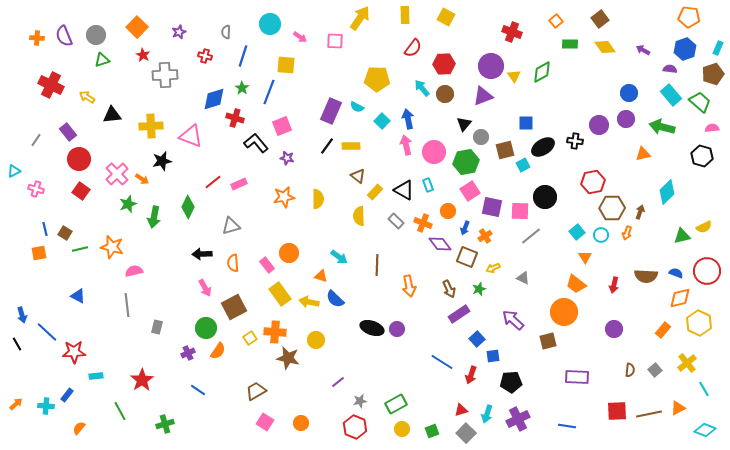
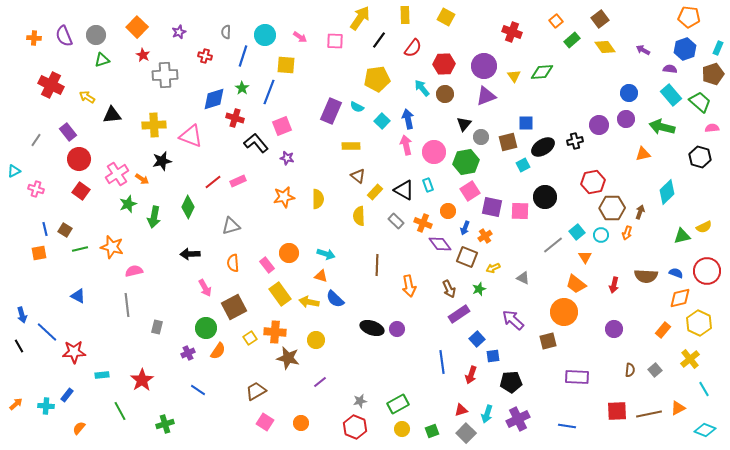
cyan circle at (270, 24): moved 5 px left, 11 px down
orange cross at (37, 38): moved 3 px left
green rectangle at (570, 44): moved 2 px right, 4 px up; rotated 42 degrees counterclockwise
purple circle at (491, 66): moved 7 px left
green diamond at (542, 72): rotated 25 degrees clockwise
yellow pentagon at (377, 79): rotated 10 degrees counterclockwise
purple triangle at (483, 96): moved 3 px right
yellow cross at (151, 126): moved 3 px right, 1 px up
black cross at (575, 141): rotated 21 degrees counterclockwise
black line at (327, 146): moved 52 px right, 106 px up
brown square at (505, 150): moved 3 px right, 8 px up
black hexagon at (702, 156): moved 2 px left, 1 px down
pink cross at (117, 174): rotated 10 degrees clockwise
pink rectangle at (239, 184): moved 1 px left, 3 px up
brown square at (65, 233): moved 3 px up
gray line at (531, 236): moved 22 px right, 9 px down
black arrow at (202, 254): moved 12 px left
cyan arrow at (339, 257): moved 13 px left, 3 px up; rotated 18 degrees counterclockwise
black line at (17, 344): moved 2 px right, 2 px down
blue line at (442, 362): rotated 50 degrees clockwise
yellow cross at (687, 363): moved 3 px right, 4 px up
cyan rectangle at (96, 376): moved 6 px right, 1 px up
purple line at (338, 382): moved 18 px left
green rectangle at (396, 404): moved 2 px right
